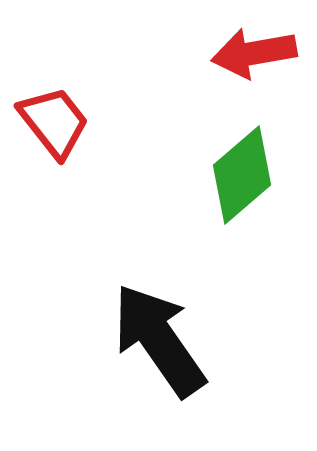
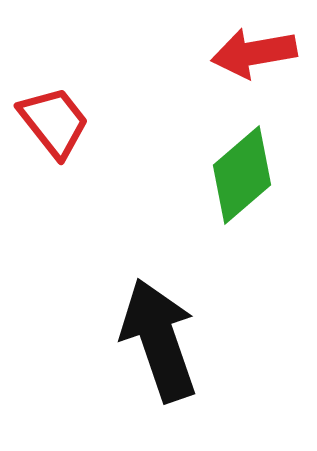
black arrow: rotated 16 degrees clockwise
